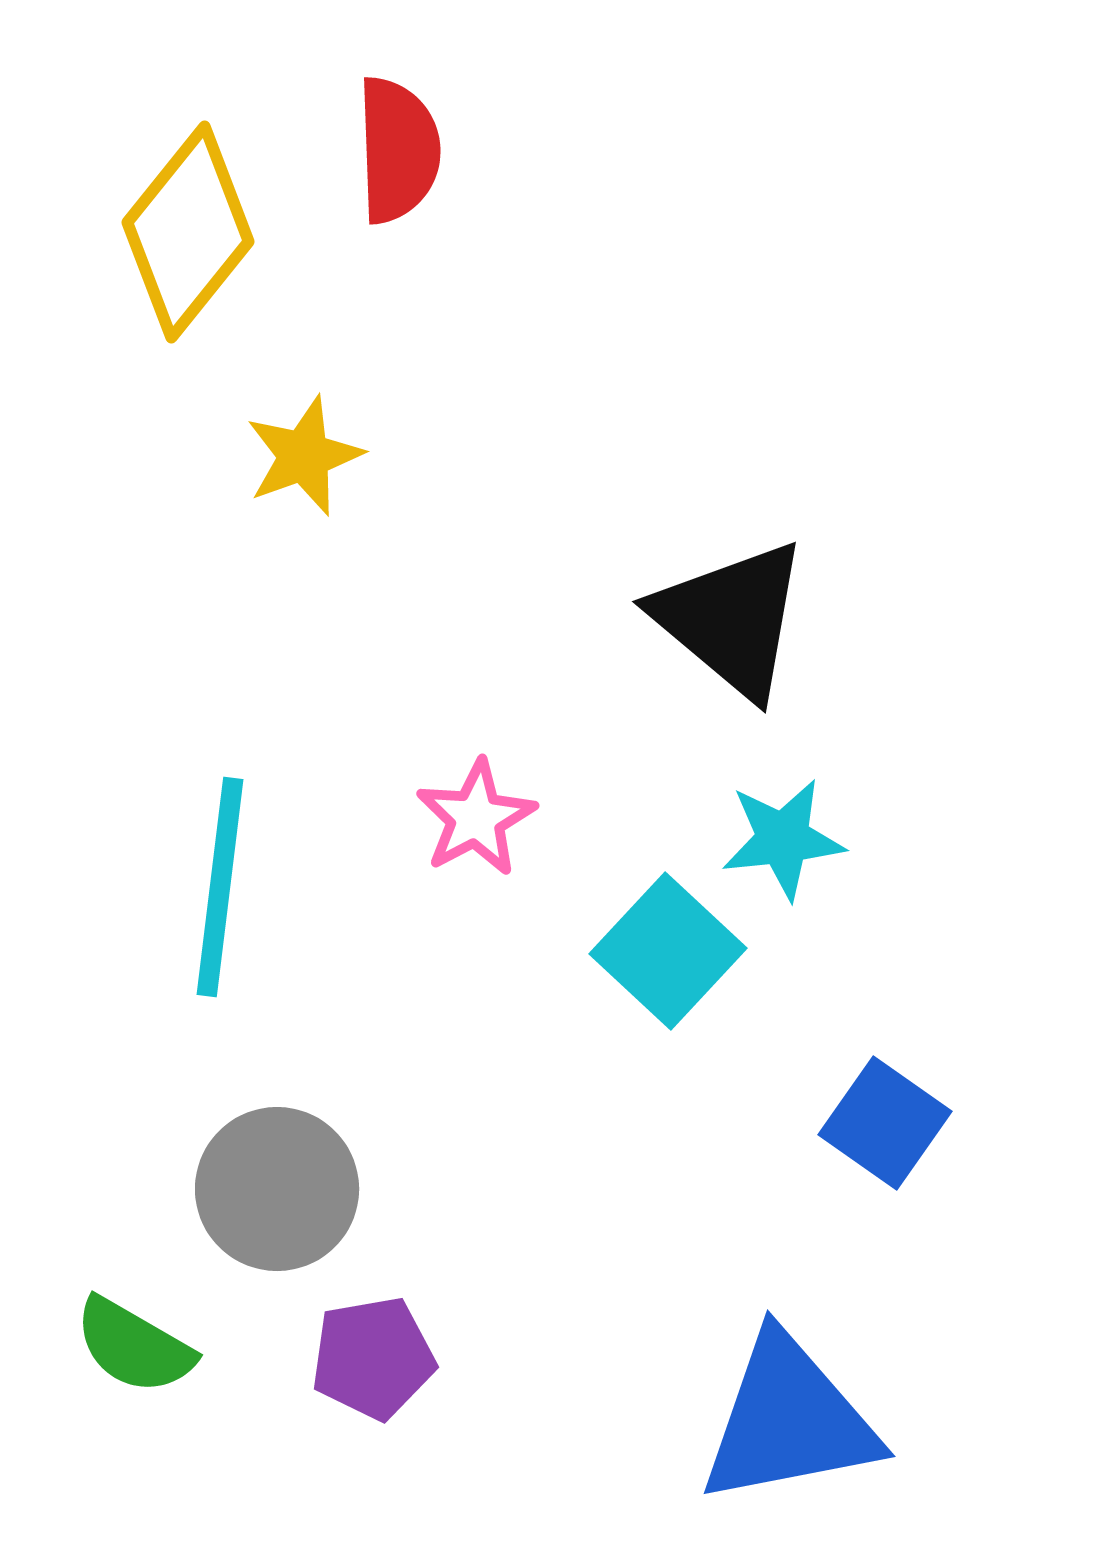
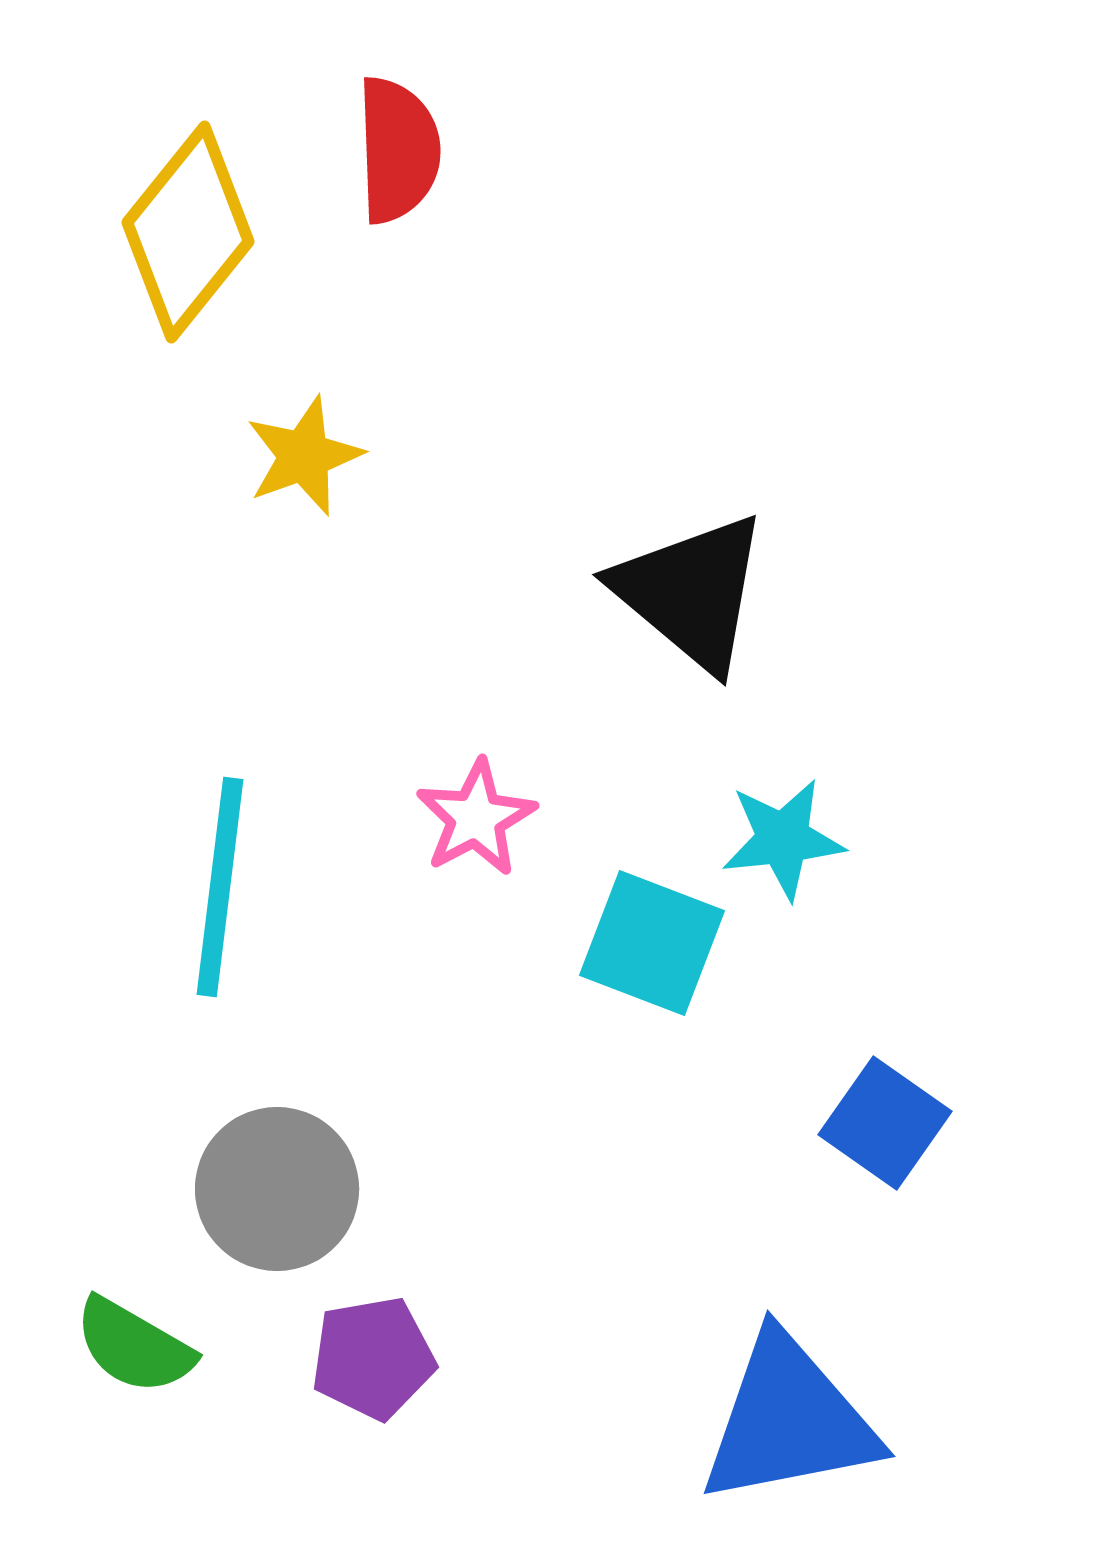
black triangle: moved 40 px left, 27 px up
cyan square: moved 16 px left, 8 px up; rotated 22 degrees counterclockwise
